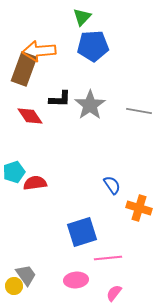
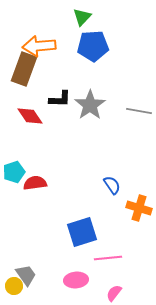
orange arrow: moved 5 px up
